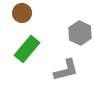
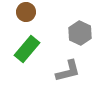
brown circle: moved 4 px right, 1 px up
gray L-shape: moved 2 px right, 1 px down
